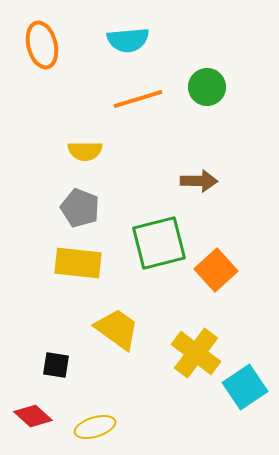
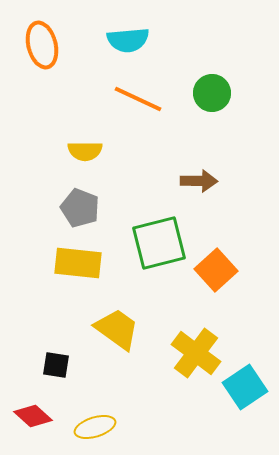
green circle: moved 5 px right, 6 px down
orange line: rotated 42 degrees clockwise
